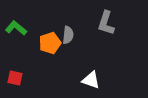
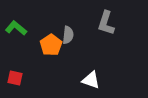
orange pentagon: moved 1 px right, 2 px down; rotated 15 degrees counterclockwise
